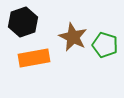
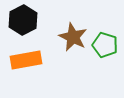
black hexagon: moved 2 px up; rotated 8 degrees counterclockwise
orange rectangle: moved 8 px left, 2 px down
